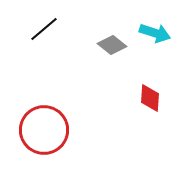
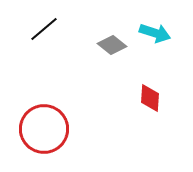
red circle: moved 1 px up
